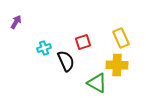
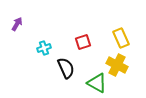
purple arrow: moved 1 px right, 2 px down
black semicircle: moved 7 px down
yellow cross: rotated 25 degrees clockwise
